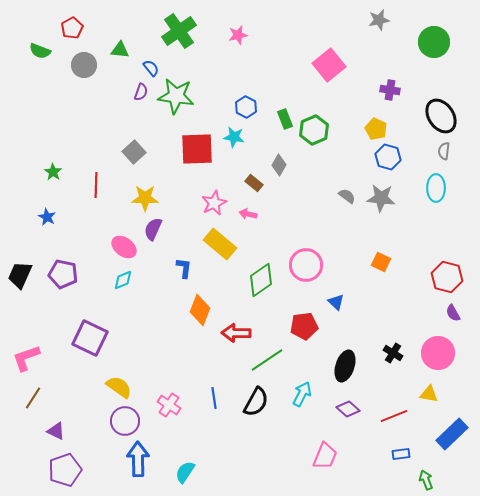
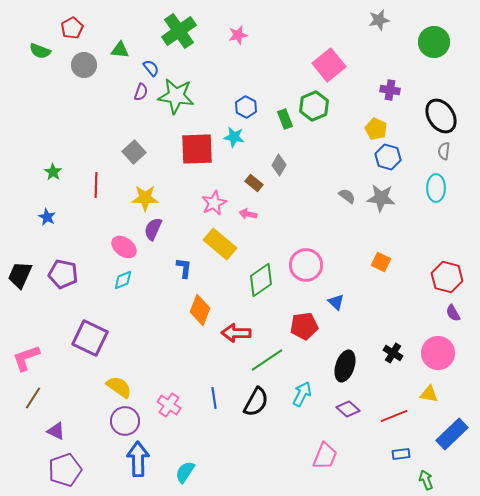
green hexagon at (314, 130): moved 24 px up
